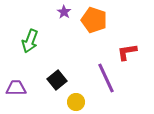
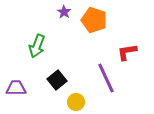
green arrow: moved 7 px right, 5 px down
